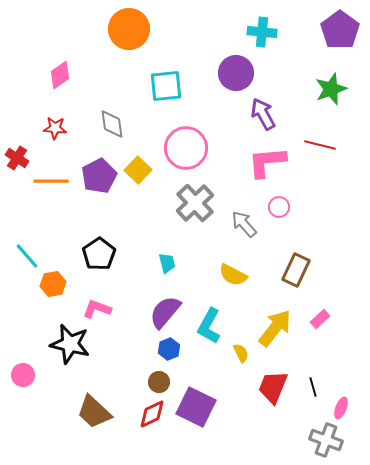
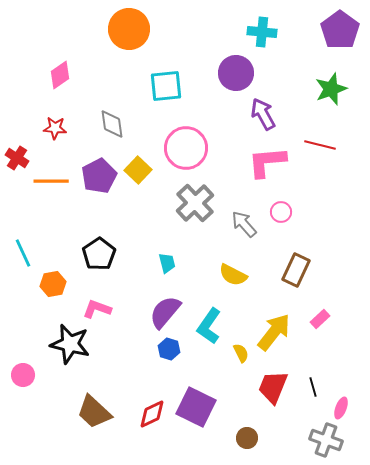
pink circle at (279, 207): moved 2 px right, 5 px down
cyan line at (27, 256): moved 4 px left, 3 px up; rotated 16 degrees clockwise
cyan L-shape at (209, 326): rotated 6 degrees clockwise
yellow arrow at (275, 328): moved 1 px left, 4 px down
blue hexagon at (169, 349): rotated 20 degrees counterclockwise
brown circle at (159, 382): moved 88 px right, 56 px down
